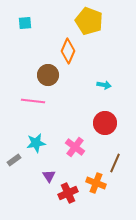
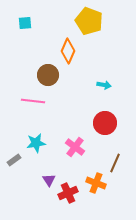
purple triangle: moved 4 px down
